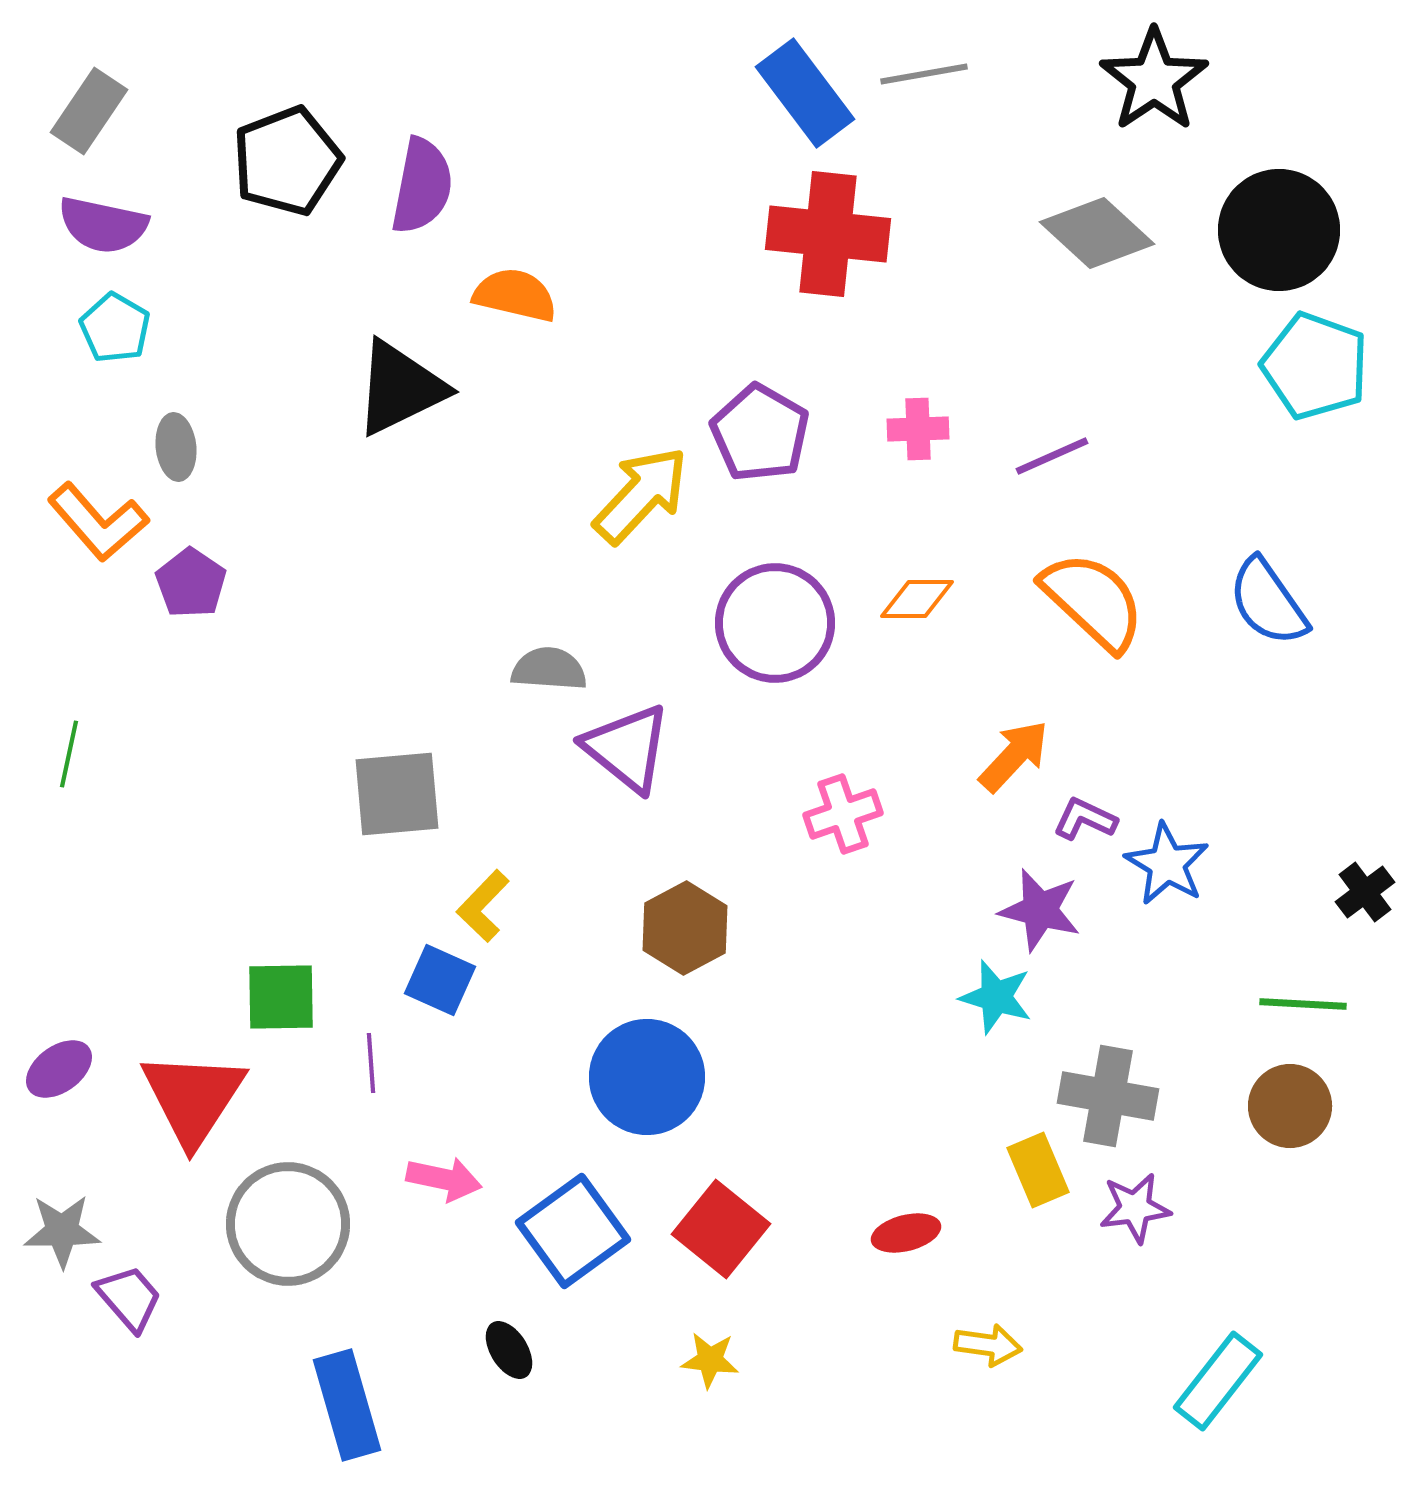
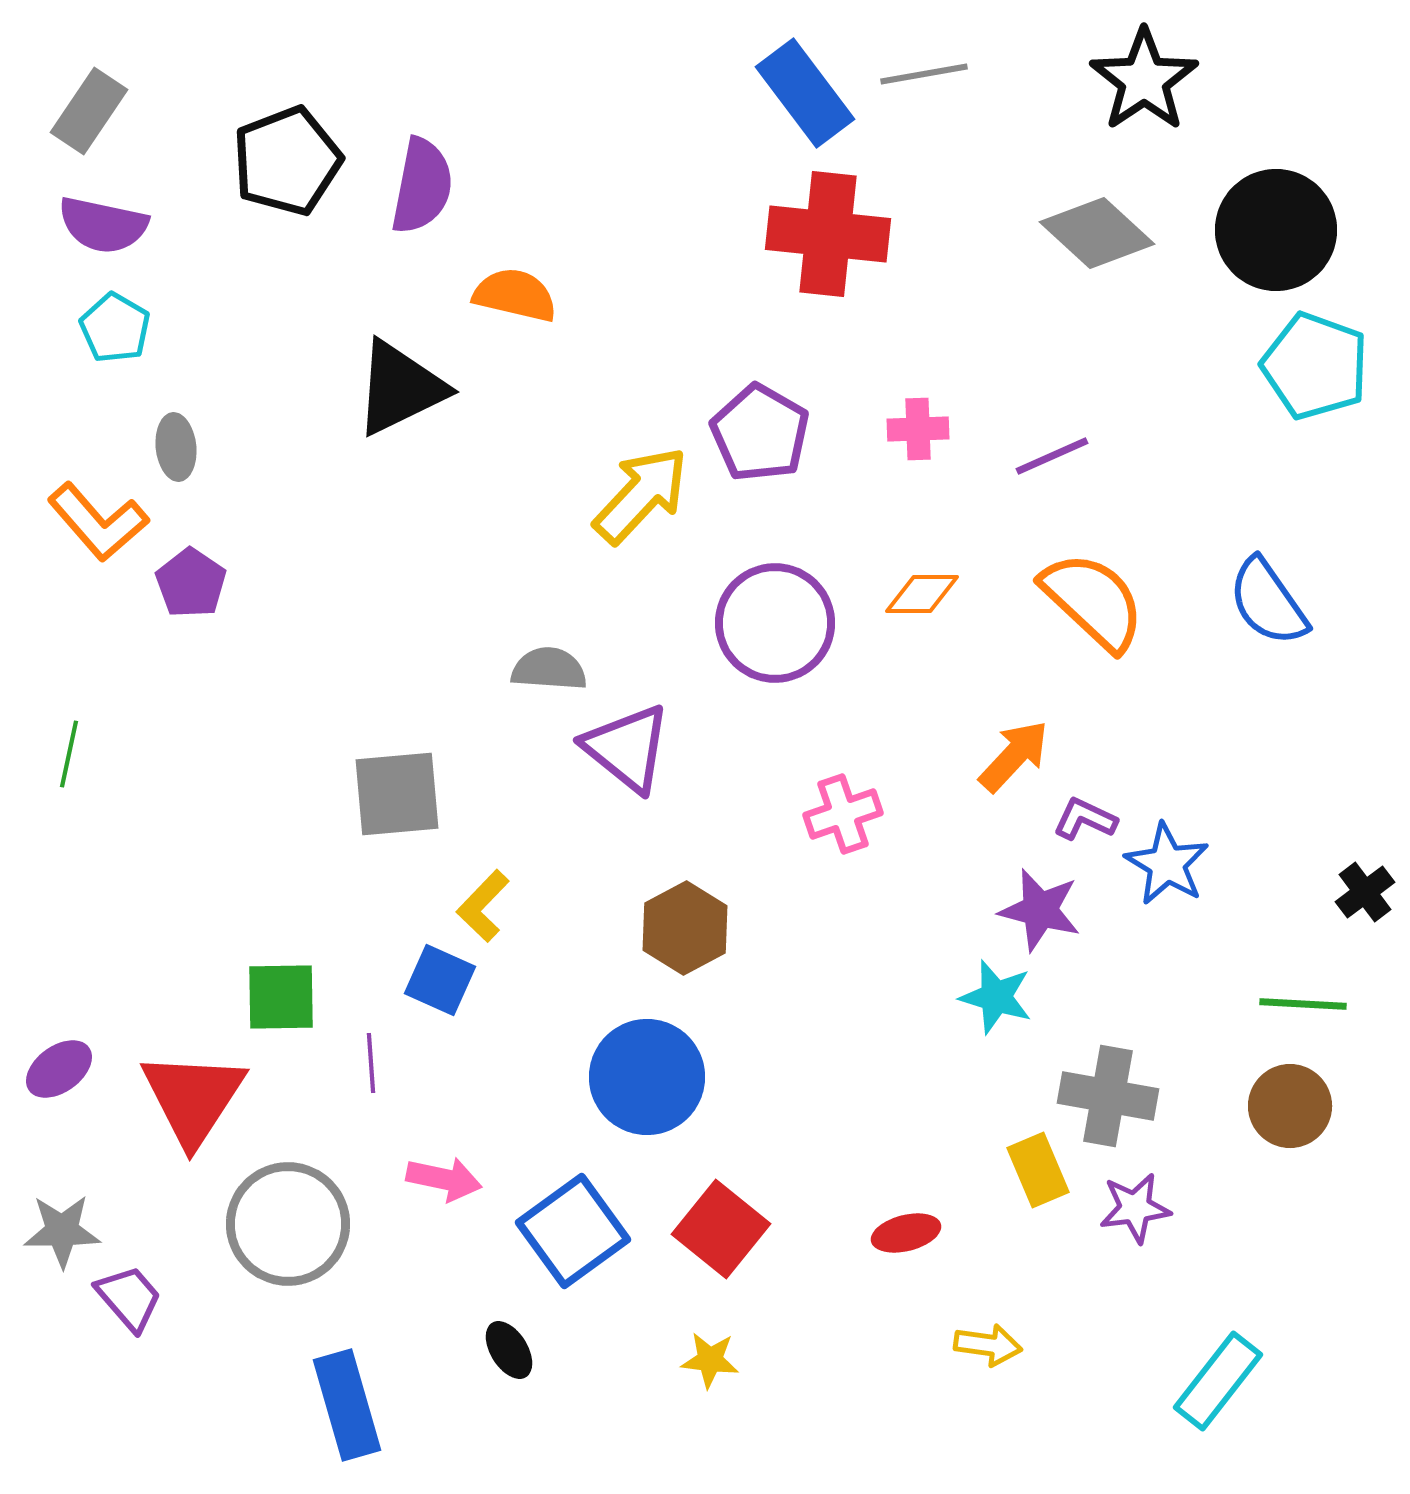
black star at (1154, 80): moved 10 px left
black circle at (1279, 230): moved 3 px left
orange diamond at (917, 599): moved 5 px right, 5 px up
